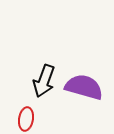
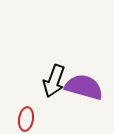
black arrow: moved 10 px right
